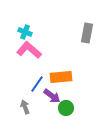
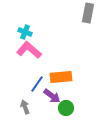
gray rectangle: moved 1 px right, 20 px up
